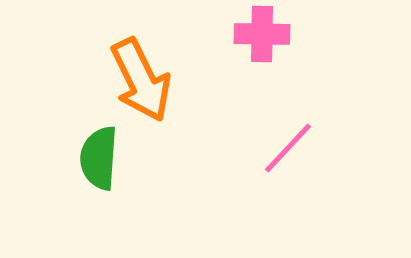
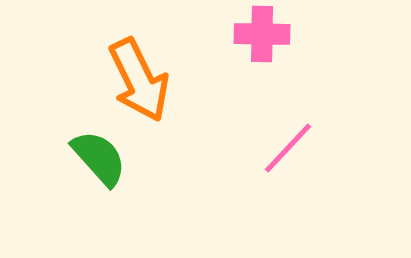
orange arrow: moved 2 px left
green semicircle: rotated 134 degrees clockwise
